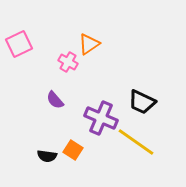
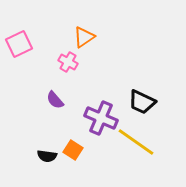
orange triangle: moved 5 px left, 7 px up
